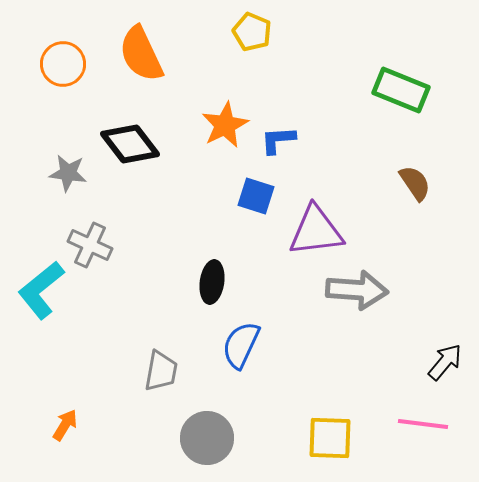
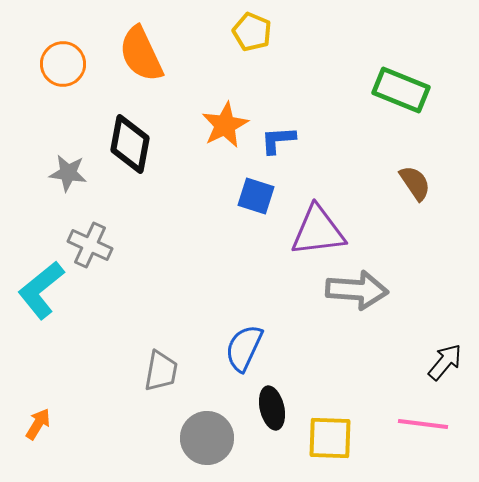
black diamond: rotated 48 degrees clockwise
purple triangle: moved 2 px right
black ellipse: moved 60 px right, 126 px down; rotated 21 degrees counterclockwise
blue semicircle: moved 3 px right, 3 px down
orange arrow: moved 27 px left, 1 px up
